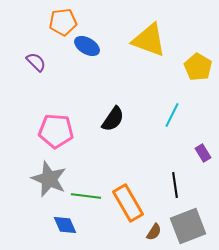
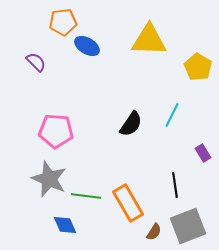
yellow triangle: rotated 18 degrees counterclockwise
black semicircle: moved 18 px right, 5 px down
